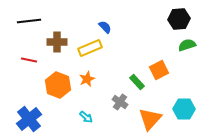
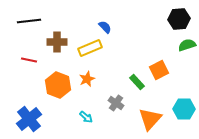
gray cross: moved 4 px left, 1 px down
